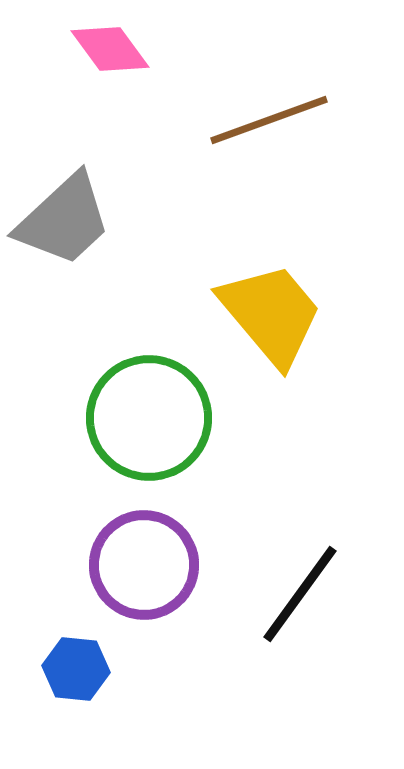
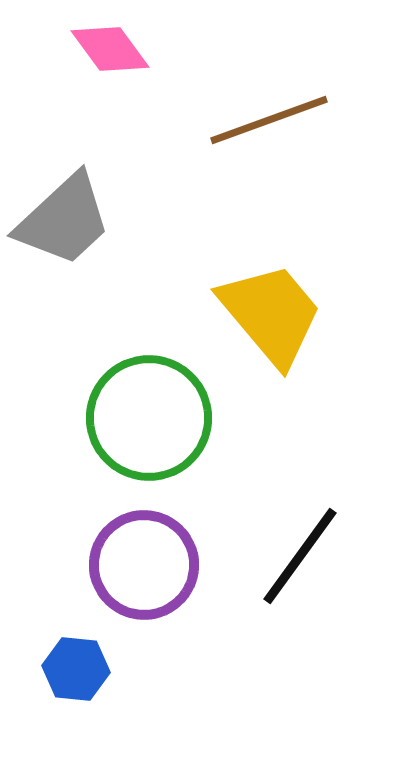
black line: moved 38 px up
